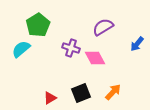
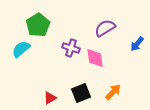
purple semicircle: moved 2 px right, 1 px down
pink diamond: rotated 20 degrees clockwise
